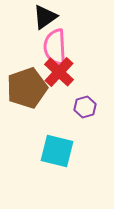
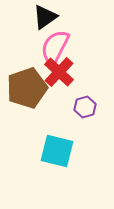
pink semicircle: rotated 30 degrees clockwise
